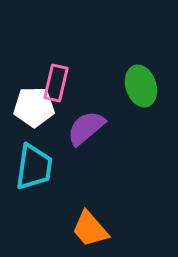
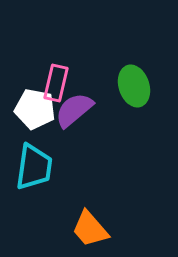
green ellipse: moved 7 px left
white pentagon: moved 1 px right, 2 px down; rotated 12 degrees clockwise
purple semicircle: moved 12 px left, 18 px up
